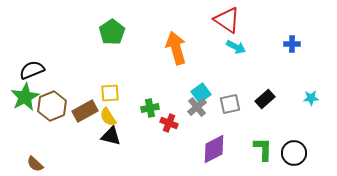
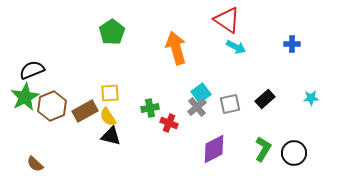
green L-shape: rotated 30 degrees clockwise
